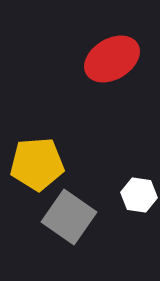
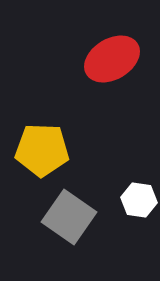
yellow pentagon: moved 5 px right, 14 px up; rotated 6 degrees clockwise
white hexagon: moved 5 px down
